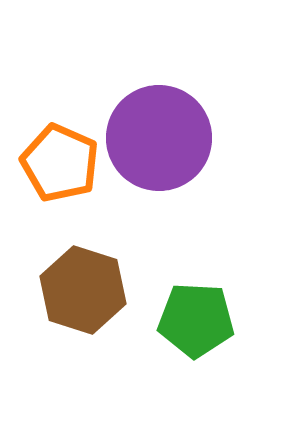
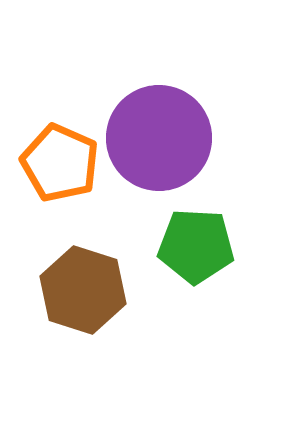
green pentagon: moved 74 px up
